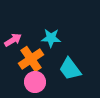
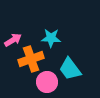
orange cross: rotated 15 degrees clockwise
pink circle: moved 12 px right
